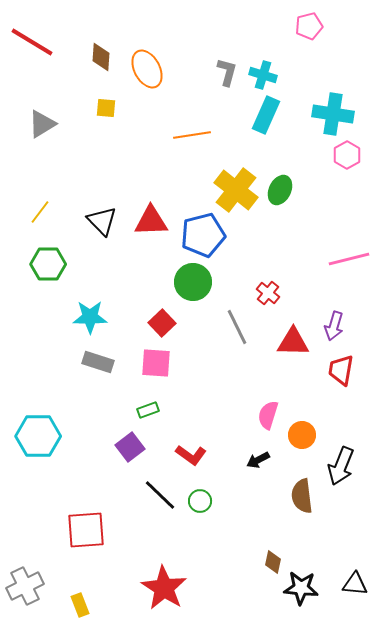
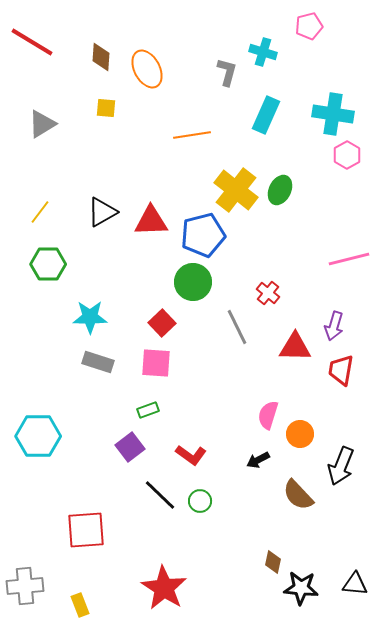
cyan cross at (263, 75): moved 23 px up
black triangle at (102, 221): moved 9 px up; rotated 44 degrees clockwise
red triangle at (293, 342): moved 2 px right, 5 px down
orange circle at (302, 435): moved 2 px left, 1 px up
brown semicircle at (302, 496): moved 4 px left, 1 px up; rotated 36 degrees counterclockwise
gray cross at (25, 586): rotated 21 degrees clockwise
